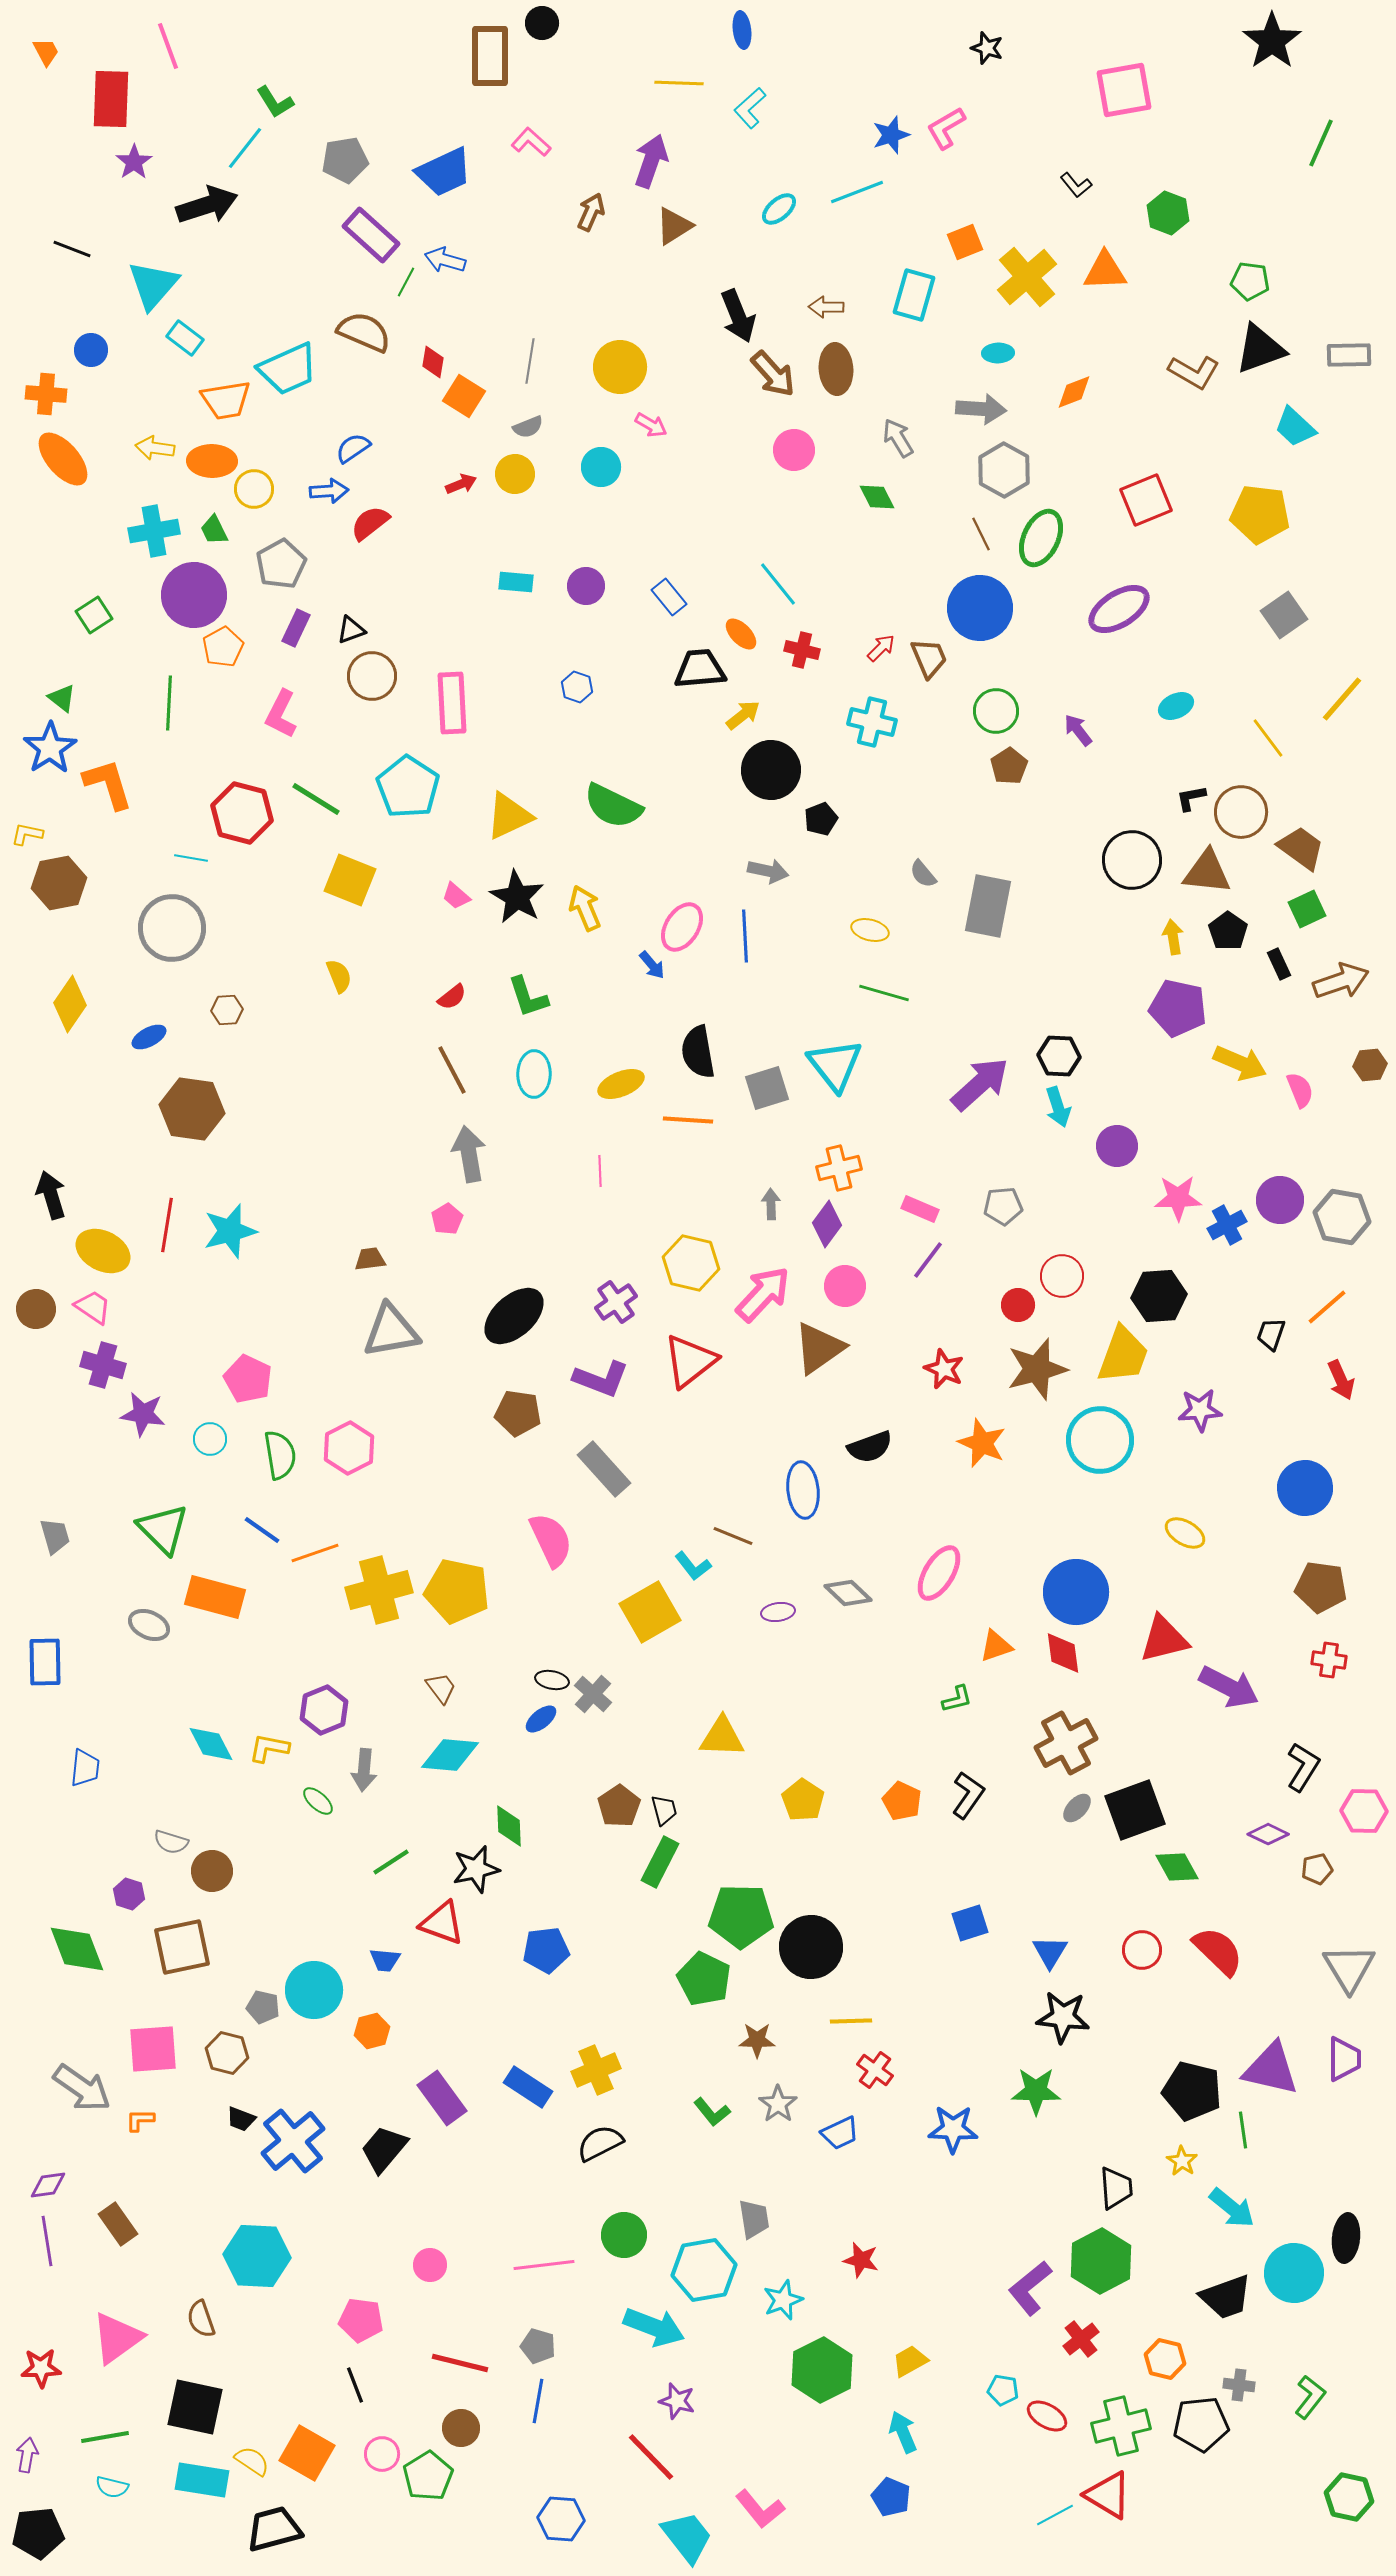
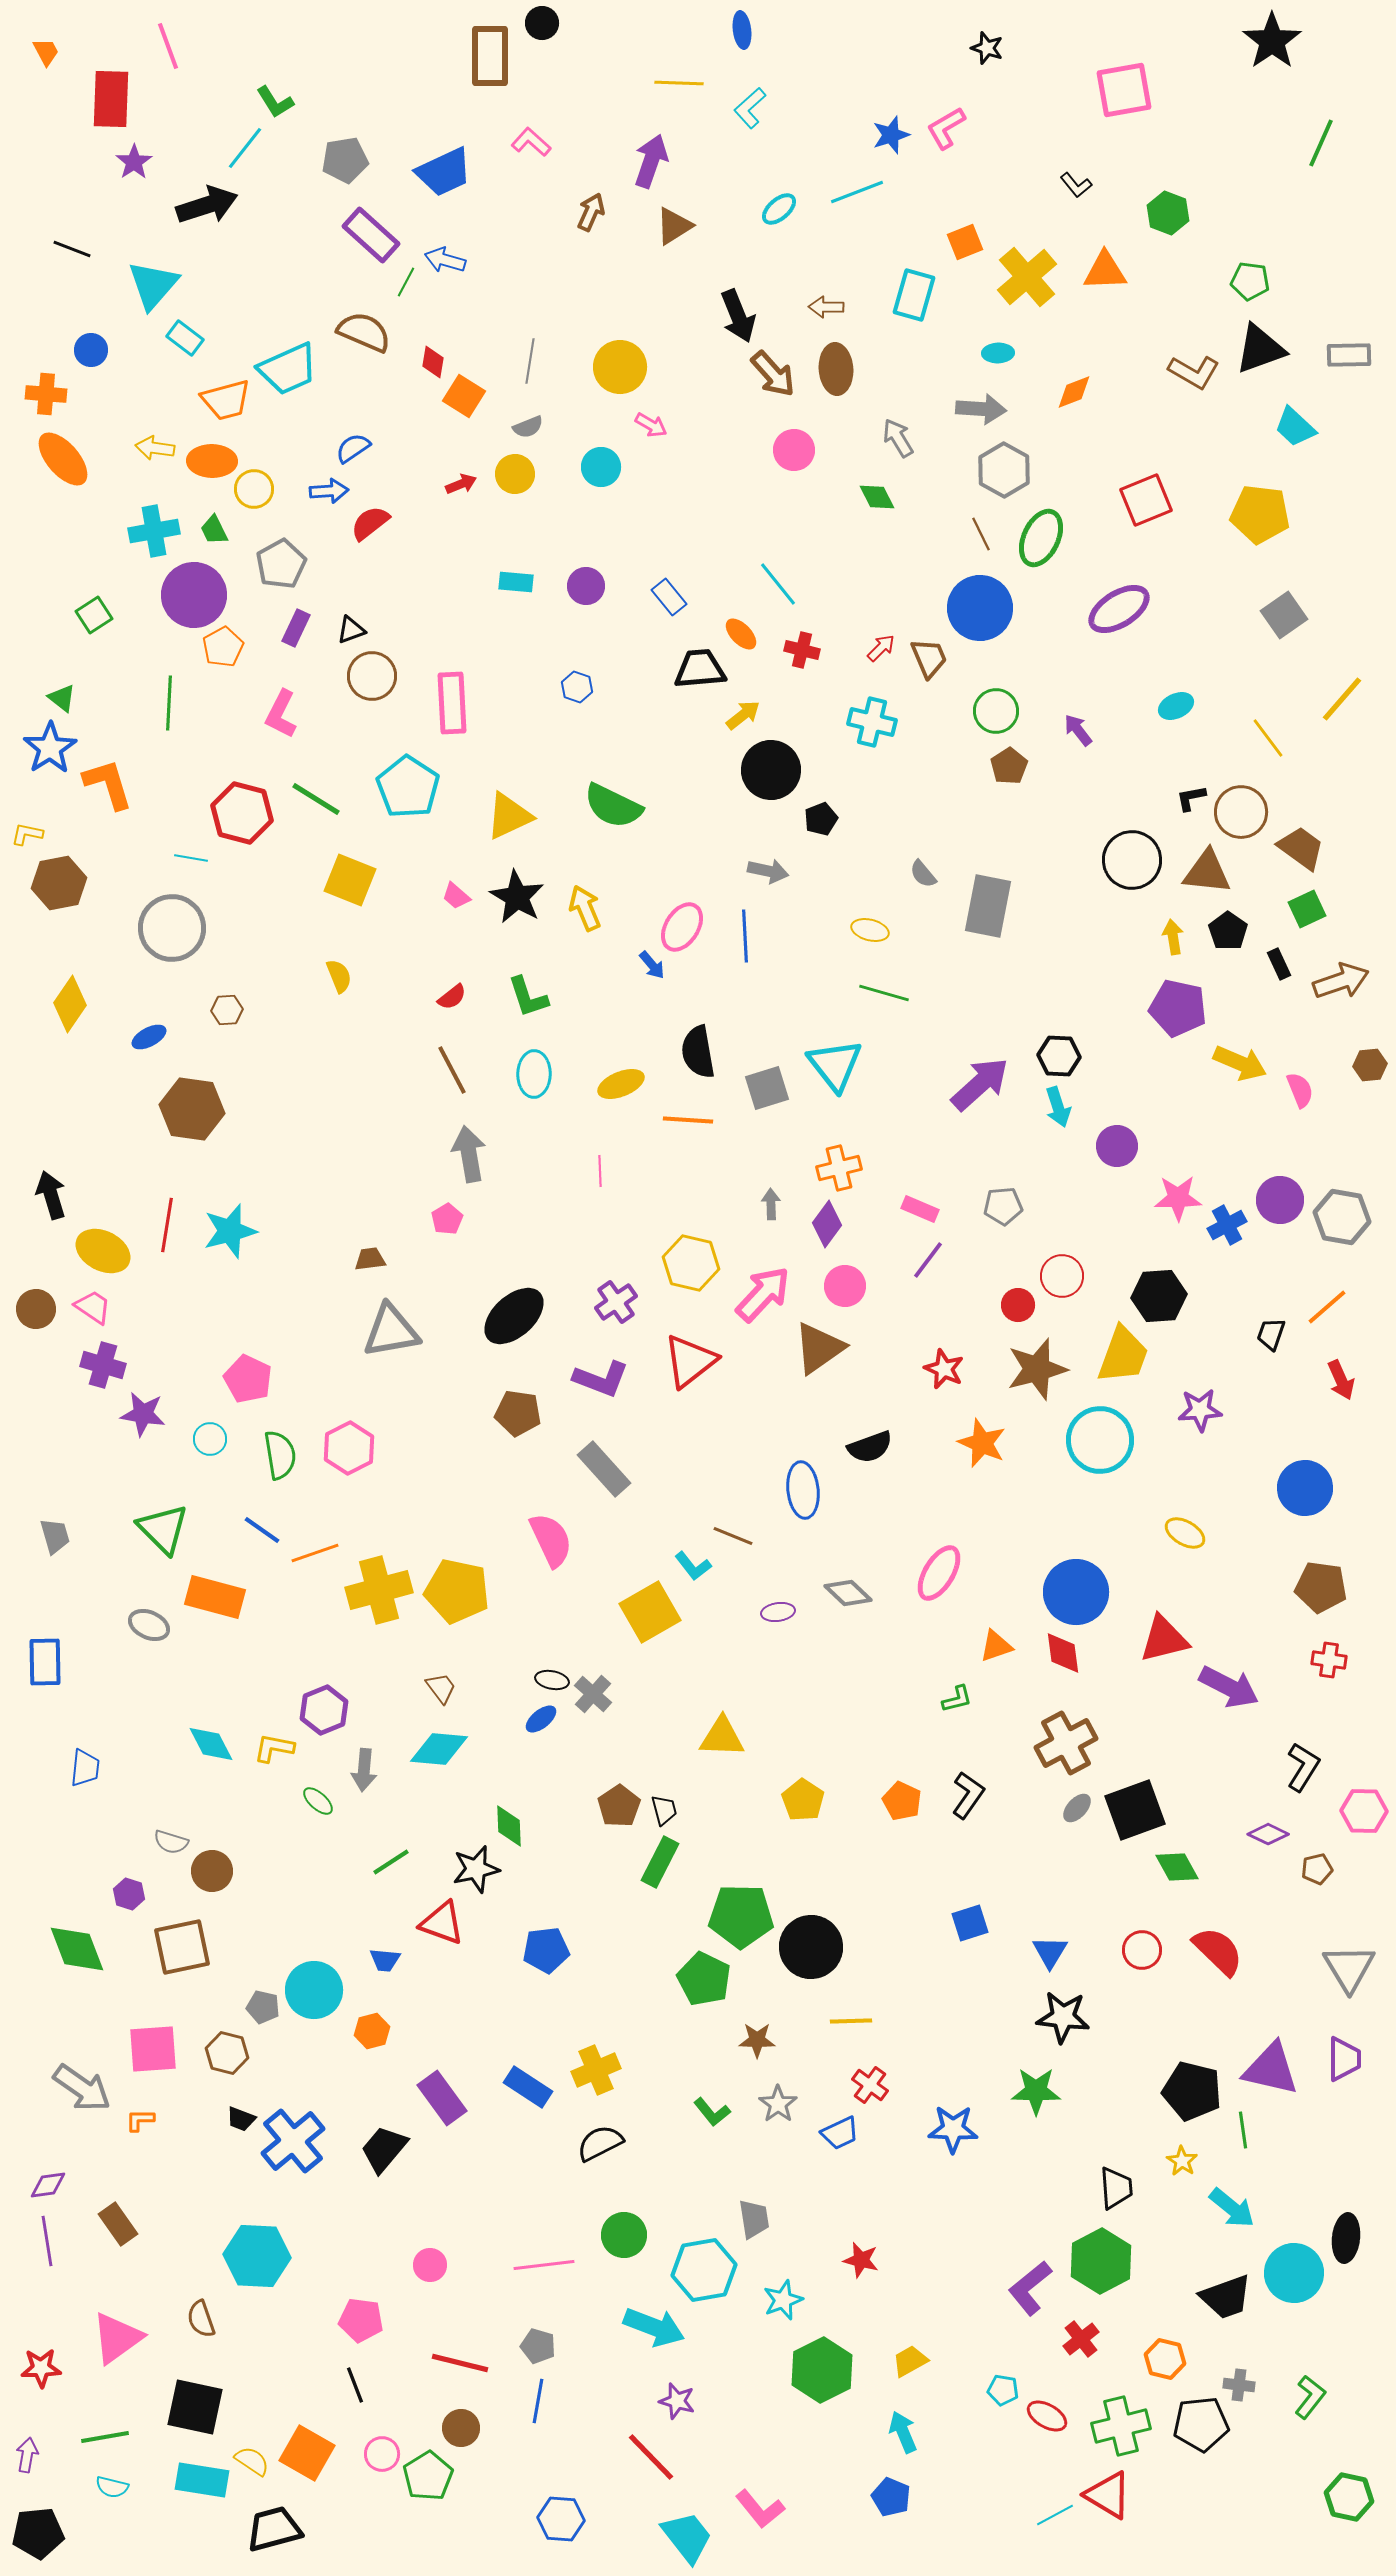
orange trapezoid at (226, 400): rotated 6 degrees counterclockwise
yellow L-shape at (269, 1748): moved 5 px right
cyan diamond at (450, 1755): moved 11 px left, 6 px up
red cross at (875, 2070): moved 5 px left, 15 px down
